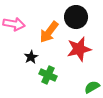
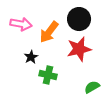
black circle: moved 3 px right, 2 px down
pink arrow: moved 7 px right
green cross: rotated 12 degrees counterclockwise
